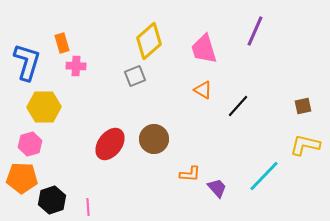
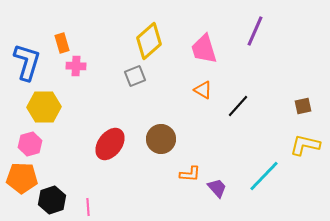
brown circle: moved 7 px right
